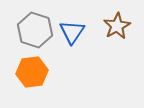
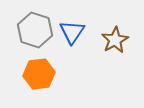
brown star: moved 2 px left, 14 px down
orange hexagon: moved 7 px right, 2 px down
